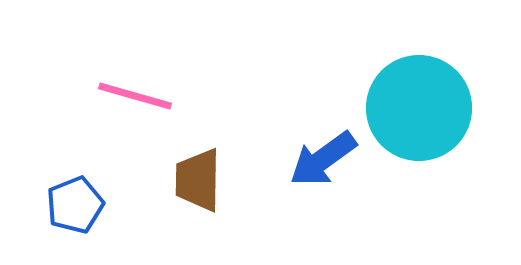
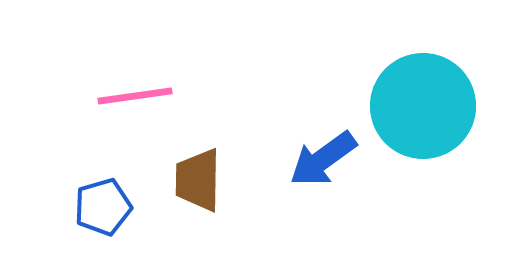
pink line: rotated 24 degrees counterclockwise
cyan circle: moved 4 px right, 2 px up
blue pentagon: moved 28 px right, 2 px down; rotated 6 degrees clockwise
